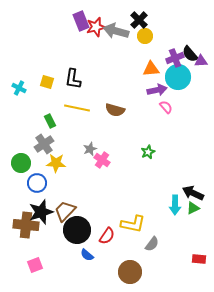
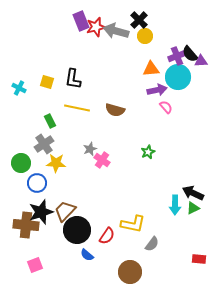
purple cross: moved 2 px right, 2 px up
